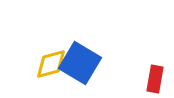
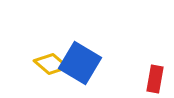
yellow diamond: rotated 56 degrees clockwise
